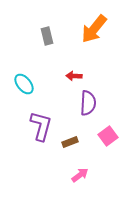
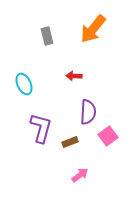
orange arrow: moved 1 px left
cyan ellipse: rotated 15 degrees clockwise
purple semicircle: moved 9 px down
purple L-shape: moved 2 px down
